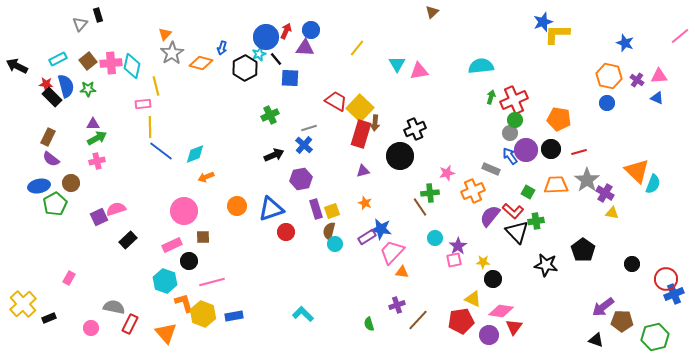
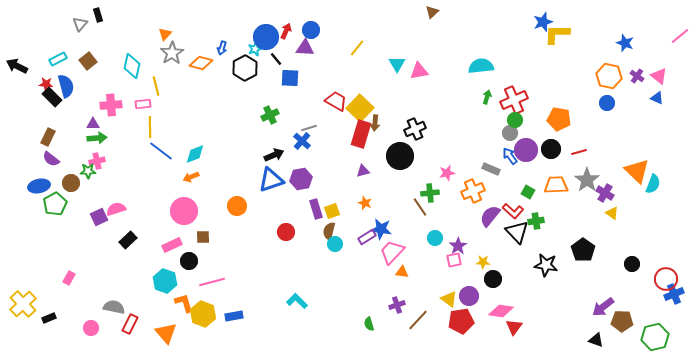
cyan star at (259, 54): moved 4 px left, 5 px up
pink cross at (111, 63): moved 42 px down
pink triangle at (659, 76): rotated 42 degrees clockwise
purple cross at (637, 80): moved 4 px up
green star at (88, 89): moved 82 px down
green arrow at (491, 97): moved 4 px left
green arrow at (97, 138): rotated 24 degrees clockwise
blue cross at (304, 145): moved 2 px left, 4 px up
orange arrow at (206, 177): moved 15 px left
blue triangle at (271, 209): moved 29 px up
yellow triangle at (612, 213): rotated 24 degrees clockwise
yellow triangle at (473, 299): moved 24 px left; rotated 12 degrees clockwise
cyan L-shape at (303, 314): moved 6 px left, 13 px up
purple circle at (489, 335): moved 20 px left, 39 px up
